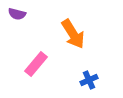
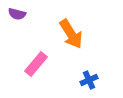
orange arrow: moved 2 px left
